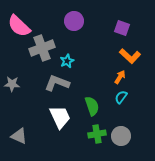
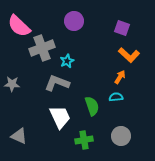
orange L-shape: moved 1 px left, 1 px up
cyan semicircle: moved 5 px left; rotated 48 degrees clockwise
green cross: moved 13 px left, 6 px down
